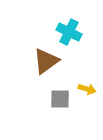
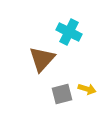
brown triangle: moved 4 px left, 2 px up; rotated 12 degrees counterclockwise
gray square: moved 2 px right, 5 px up; rotated 15 degrees counterclockwise
